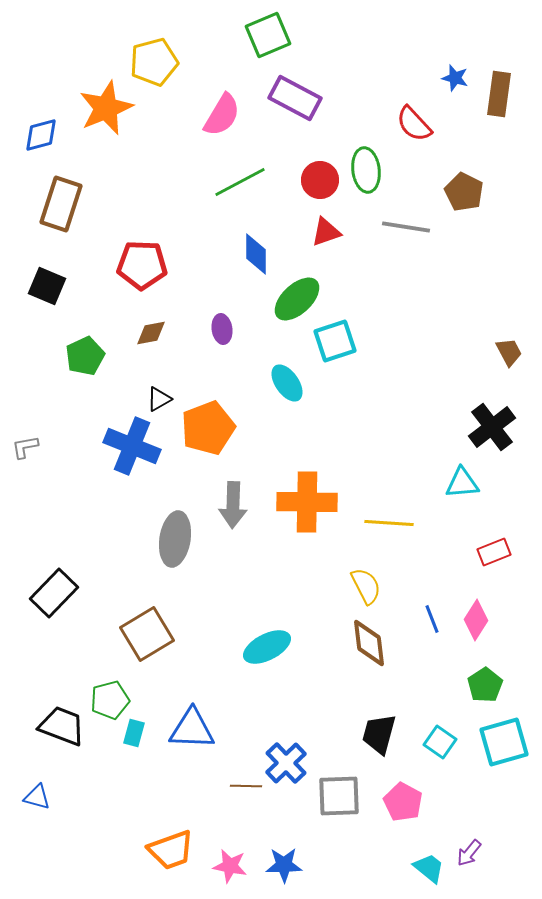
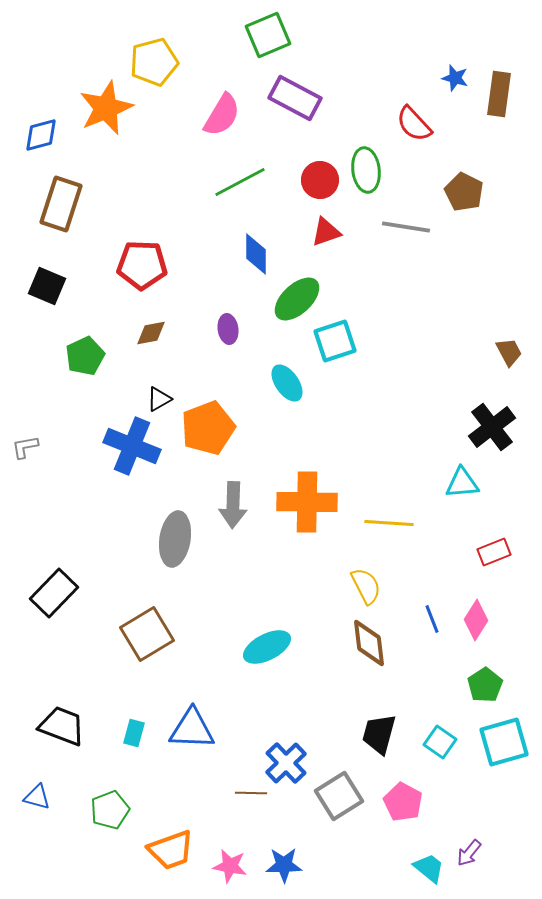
purple ellipse at (222, 329): moved 6 px right
green pentagon at (110, 700): moved 110 px down; rotated 6 degrees counterclockwise
brown line at (246, 786): moved 5 px right, 7 px down
gray square at (339, 796): rotated 30 degrees counterclockwise
